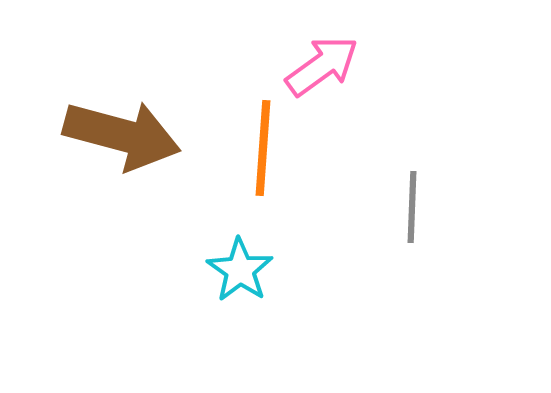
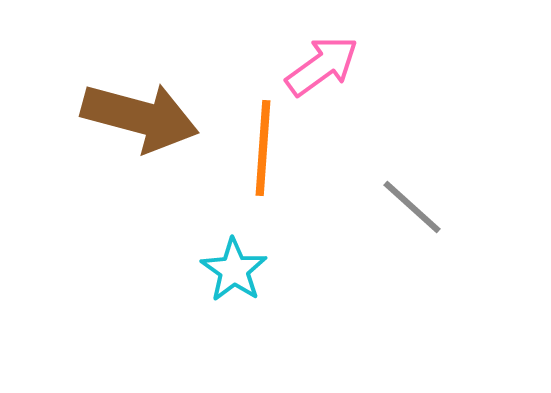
brown arrow: moved 18 px right, 18 px up
gray line: rotated 50 degrees counterclockwise
cyan star: moved 6 px left
